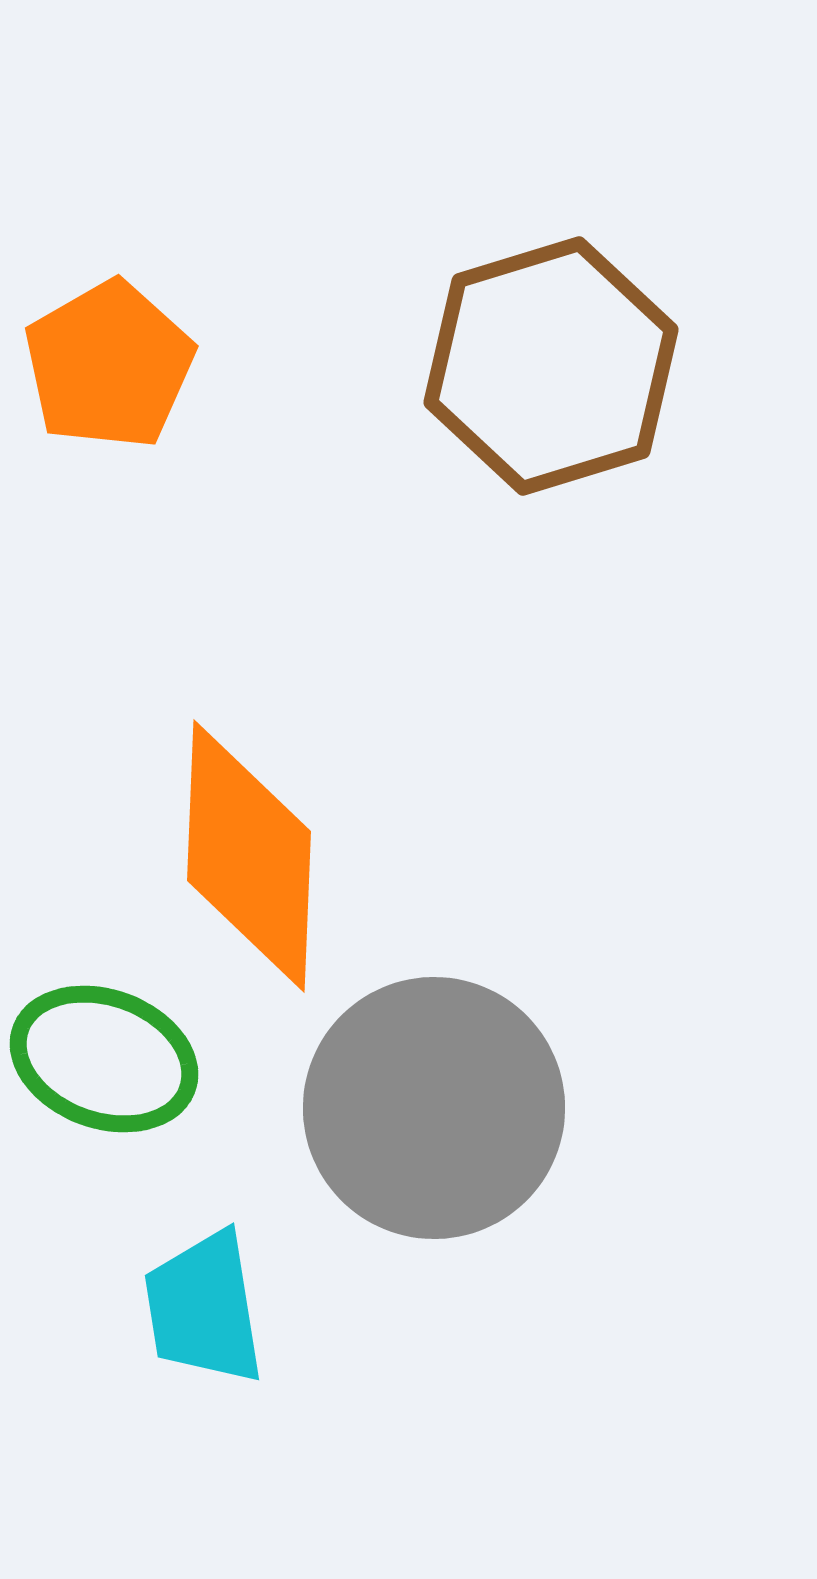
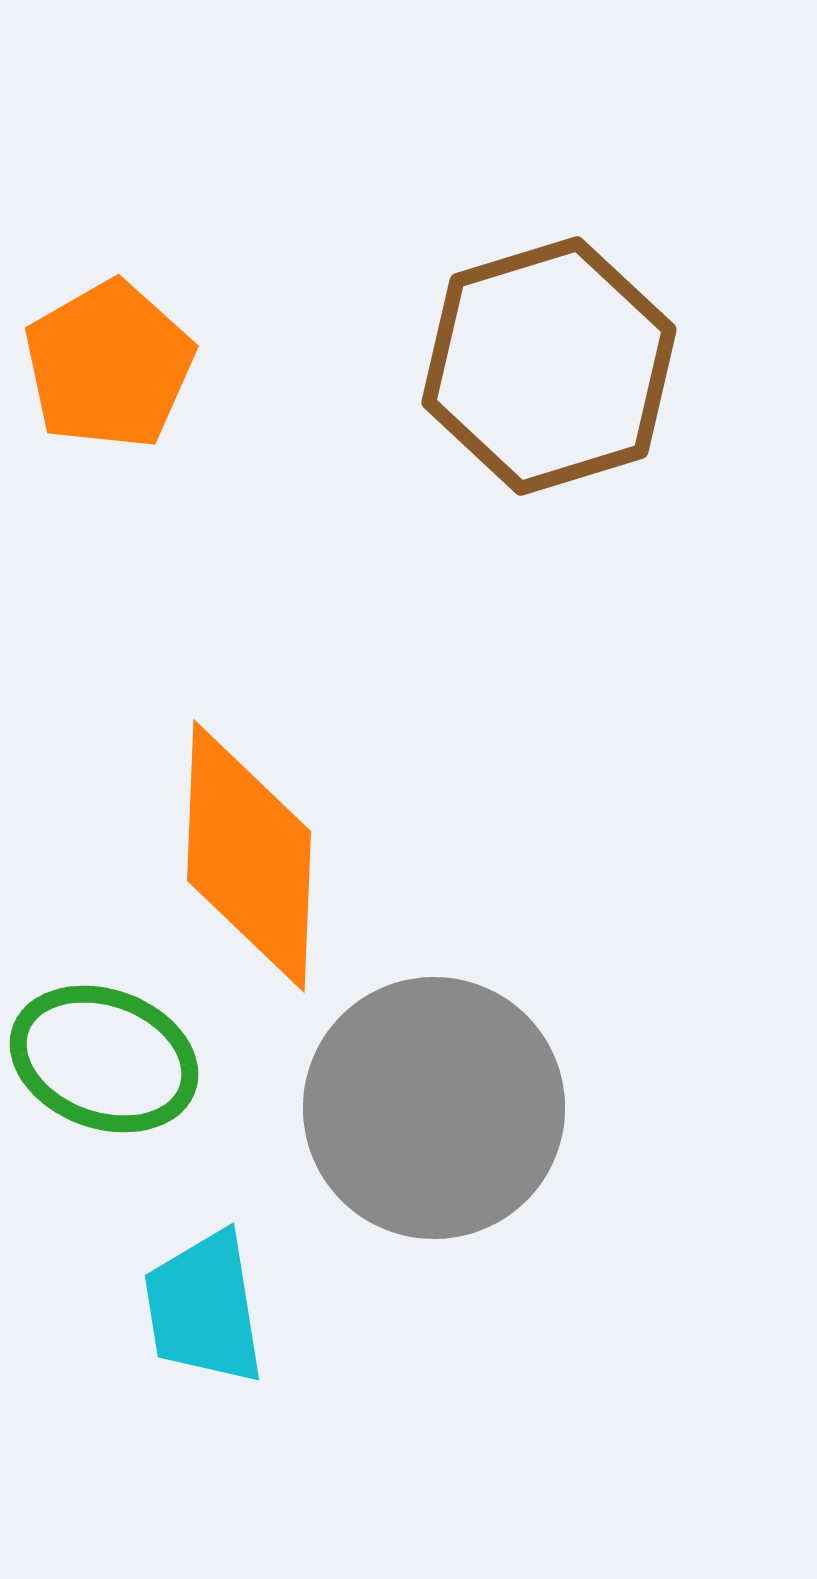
brown hexagon: moved 2 px left
